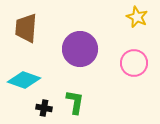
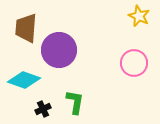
yellow star: moved 2 px right, 1 px up
purple circle: moved 21 px left, 1 px down
black cross: moved 1 px left, 1 px down; rotated 35 degrees counterclockwise
